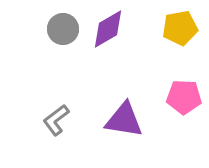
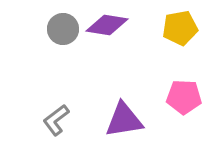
purple diamond: moved 1 px left, 4 px up; rotated 39 degrees clockwise
purple triangle: rotated 18 degrees counterclockwise
